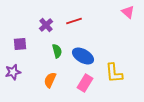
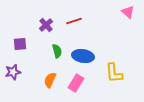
blue ellipse: rotated 20 degrees counterclockwise
pink rectangle: moved 9 px left
